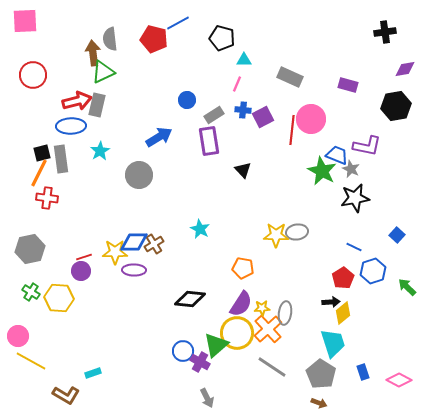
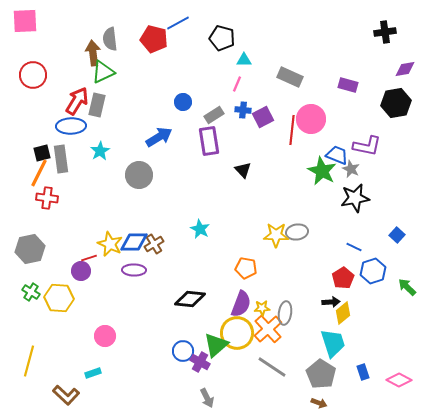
blue circle at (187, 100): moved 4 px left, 2 px down
red arrow at (77, 101): rotated 44 degrees counterclockwise
black hexagon at (396, 106): moved 3 px up
yellow star at (115, 252): moved 5 px left, 8 px up; rotated 25 degrees clockwise
red line at (84, 257): moved 5 px right, 1 px down
orange pentagon at (243, 268): moved 3 px right
purple semicircle at (241, 304): rotated 12 degrees counterclockwise
pink circle at (18, 336): moved 87 px right
yellow line at (31, 361): moved 2 px left; rotated 76 degrees clockwise
brown L-shape at (66, 395): rotated 12 degrees clockwise
